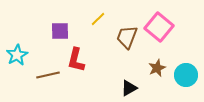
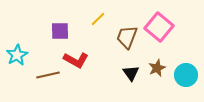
red L-shape: rotated 75 degrees counterclockwise
black triangle: moved 2 px right, 15 px up; rotated 36 degrees counterclockwise
